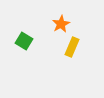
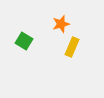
orange star: rotated 12 degrees clockwise
